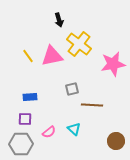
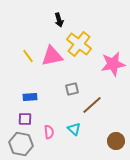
brown line: rotated 45 degrees counterclockwise
pink semicircle: rotated 56 degrees counterclockwise
gray hexagon: rotated 10 degrees clockwise
